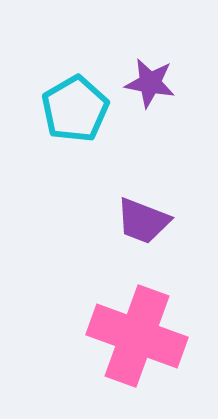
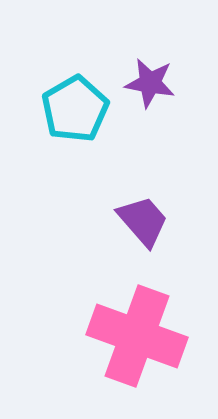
purple trapezoid: rotated 152 degrees counterclockwise
